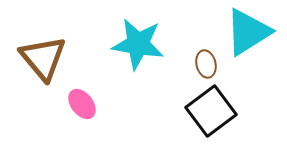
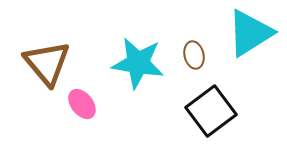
cyan triangle: moved 2 px right, 1 px down
cyan star: moved 19 px down
brown triangle: moved 4 px right, 5 px down
brown ellipse: moved 12 px left, 9 px up
